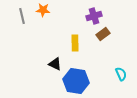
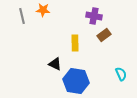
purple cross: rotated 28 degrees clockwise
brown rectangle: moved 1 px right, 1 px down
